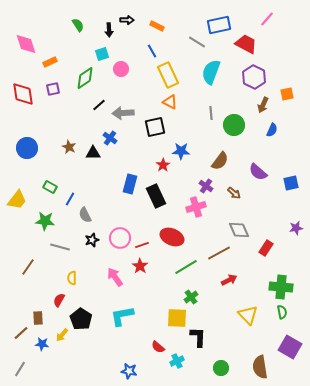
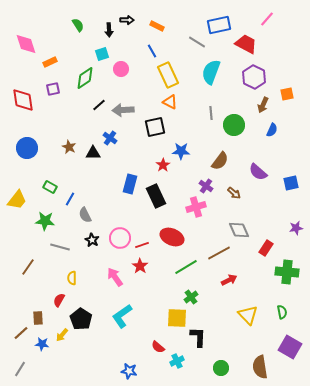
red diamond at (23, 94): moved 6 px down
gray arrow at (123, 113): moved 3 px up
black star at (92, 240): rotated 24 degrees counterclockwise
green cross at (281, 287): moved 6 px right, 15 px up
cyan L-shape at (122, 316): rotated 25 degrees counterclockwise
